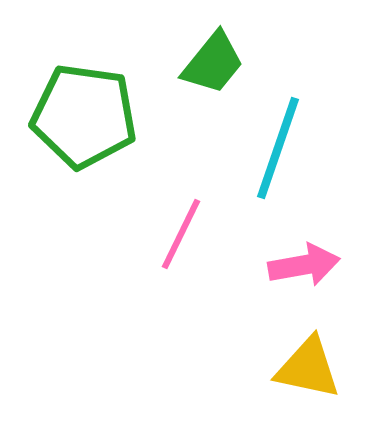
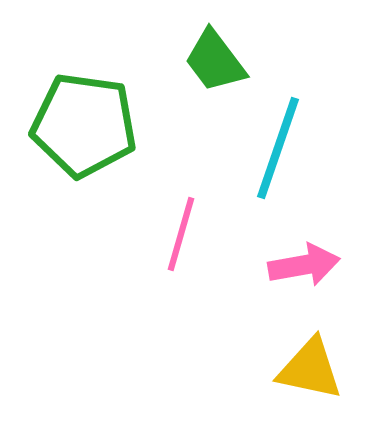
green trapezoid: moved 2 px right, 2 px up; rotated 104 degrees clockwise
green pentagon: moved 9 px down
pink line: rotated 10 degrees counterclockwise
yellow triangle: moved 2 px right, 1 px down
